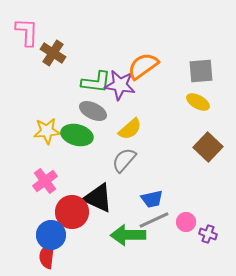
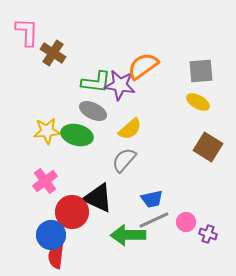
brown square: rotated 12 degrees counterclockwise
red semicircle: moved 9 px right
